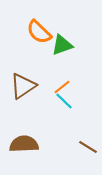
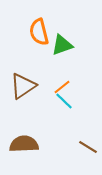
orange semicircle: rotated 32 degrees clockwise
